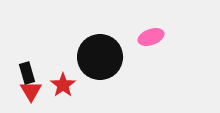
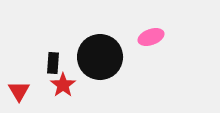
black rectangle: moved 26 px right, 10 px up; rotated 20 degrees clockwise
red triangle: moved 12 px left
